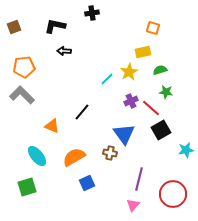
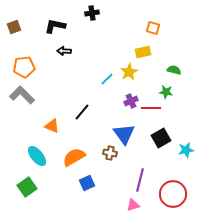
green semicircle: moved 14 px right; rotated 32 degrees clockwise
red line: rotated 42 degrees counterclockwise
black square: moved 8 px down
purple line: moved 1 px right, 1 px down
green square: rotated 18 degrees counterclockwise
pink triangle: rotated 32 degrees clockwise
